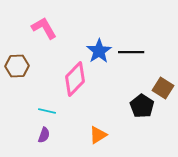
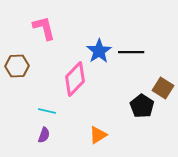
pink L-shape: rotated 16 degrees clockwise
